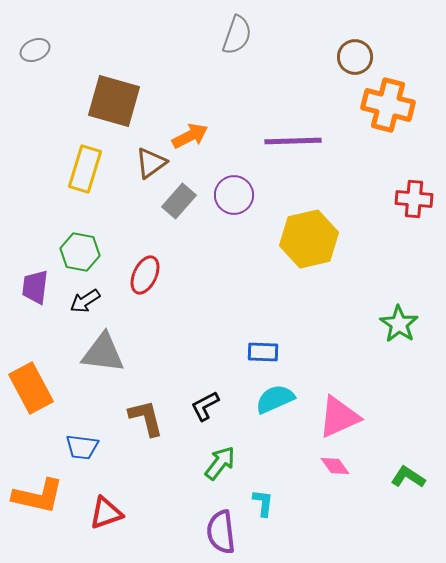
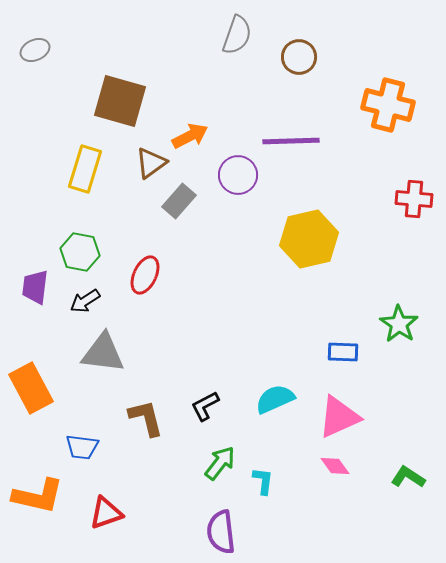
brown circle: moved 56 px left
brown square: moved 6 px right
purple line: moved 2 px left
purple circle: moved 4 px right, 20 px up
blue rectangle: moved 80 px right
cyan L-shape: moved 22 px up
